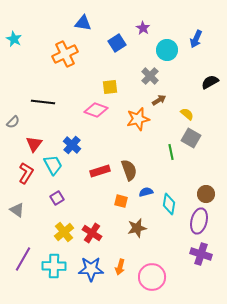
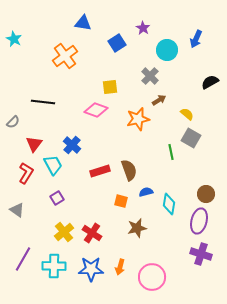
orange cross: moved 2 px down; rotated 10 degrees counterclockwise
